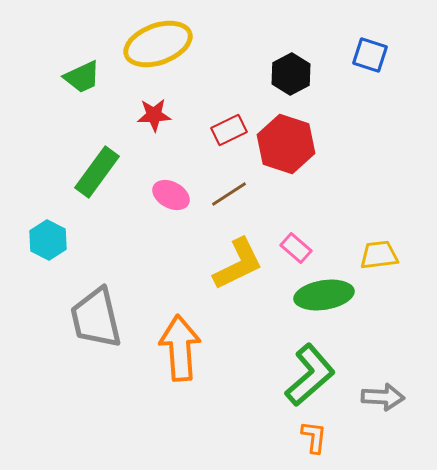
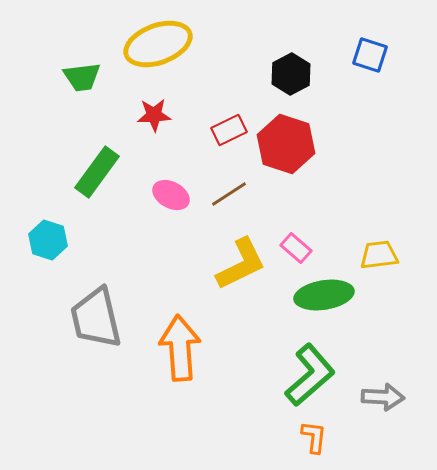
green trapezoid: rotated 18 degrees clockwise
cyan hexagon: rotated 9 degrees counterclockwise
yellow L-shape: moved 3 px right
